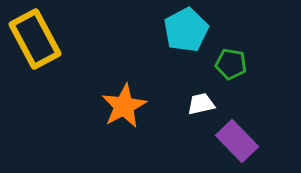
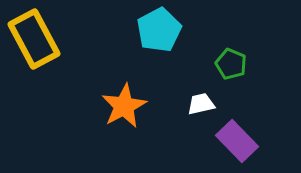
cyan pentagon: moved 27 px left
yellow rectangle: moved 1 px left
green pentagon: rotated 12 degrees clockwise
